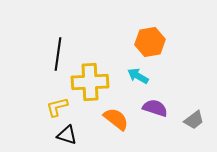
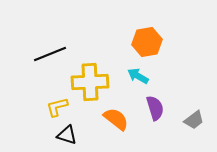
orange hexagon: moved 3 px left
black line: moved 8 px left; rotated 60 degrees clockwise
purple semicircle: rotated 55 degrees clockwise
